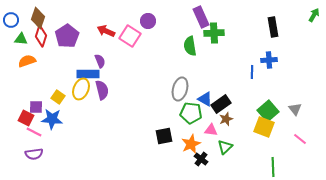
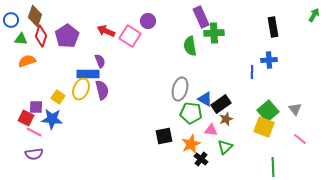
brown diamond at (38, 18): moved 3 px left, 2 px up
